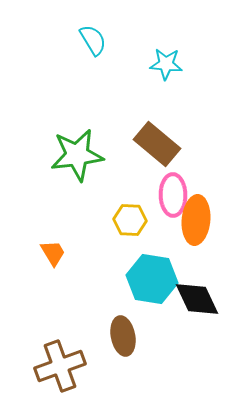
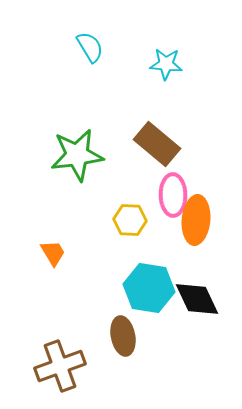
cyan semicircle: moved 3 px left, 7 px down
cyan hexagon: moved 3 px left, 9 px down
